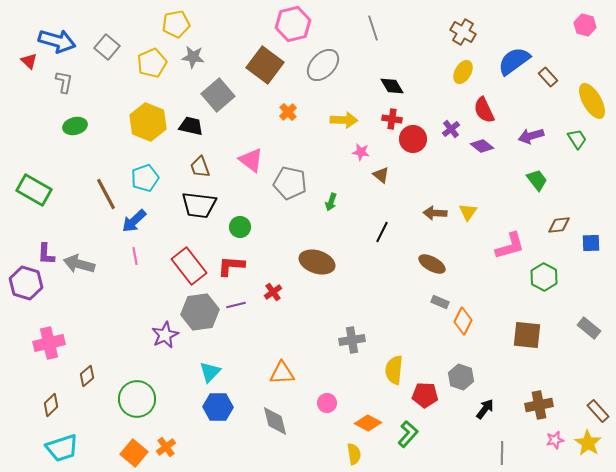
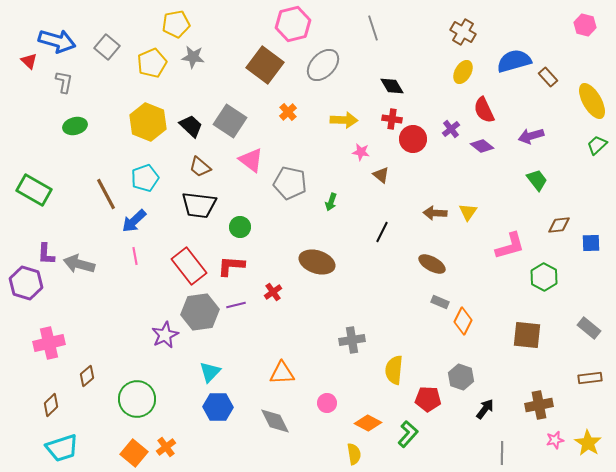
blue semicircle at (514, 61): rotated 20 degrees clockwise
gray square at (218, 95): moved 12 px right, 26 px down; rotated 16 degrees counterclockwise
black trapezoid at (191, 126): rotated 30 degrees clockwise
green trapezoid at (577, 139): moved 20 px right, 6 px down; rotated 100 degrees counterclockwise
brown trapezoid at (200, 167): rotated 30 degrees counterclockwise
red pentagon at (425, 395): moved 3 px right, 4 px down
brown rectangle at (598, 411): moved 8 px left, 33 px up; rotated 55 degrees counterclockwise
gray diamond at (275, 421): rotated 12 degrees counterclockwise
